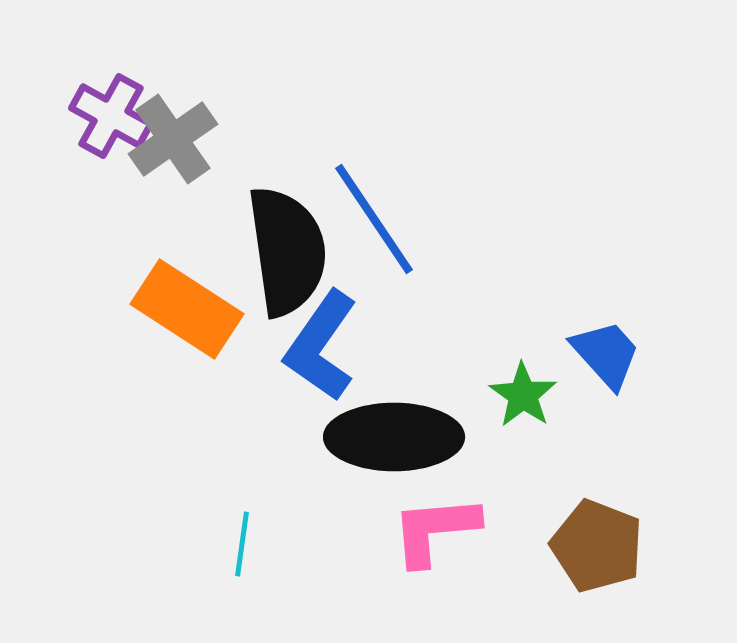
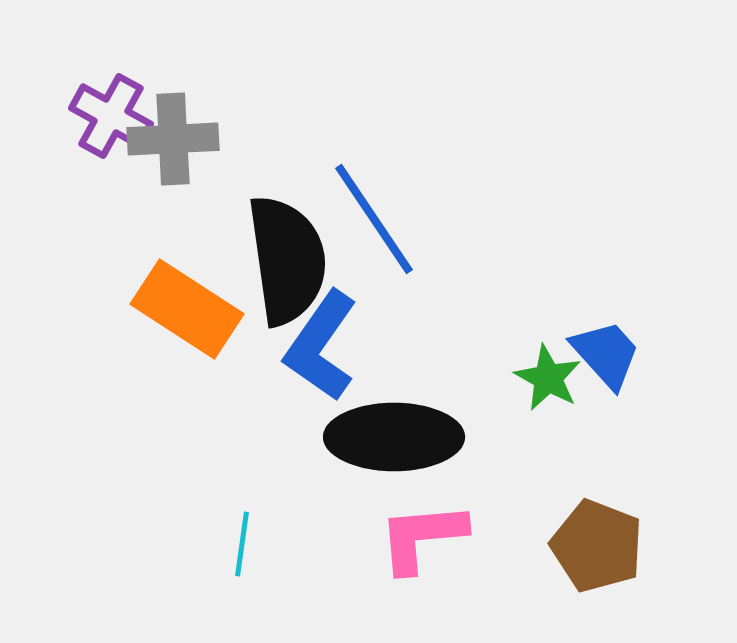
gray cross: rotated 32 degrees clockwise
black semicircle: moved 9 px down
green star: moved 25 px right, 17 px up; rotated 6 degrees counterclockwise
pink L-shape: moved 13 px left, 7 px down
